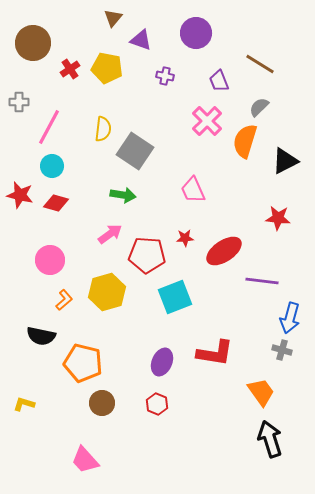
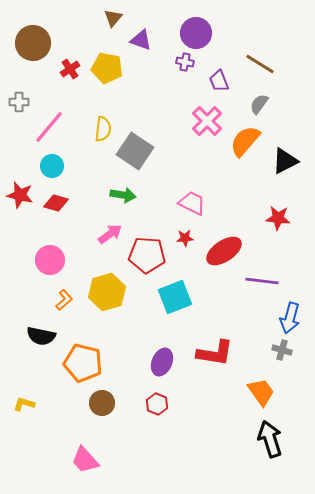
purple cross at (165, 76): moved 20 px right, 14 px up
gray semicircle at (259, 107): moved 3 px up; rotated 10 degrees counterclockwise
pink line at (49, 127): rotated 12 degrees clockwise
orange semicircle at (245, 141): rotated 24 degrees clockwise
pink trapezoid at (193, 190): moved 1 px left, 13 px down; rotated 140 degrees clockwise
